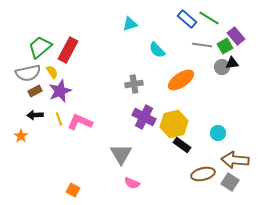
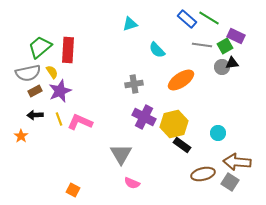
purple rectangle: rotated 24 degrees counterclockwise
red rectangle: rotated 25 degrees counterclockwise
brown arrow: moved 2 px right, 2 px down
